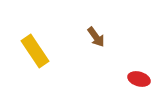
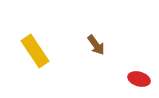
brown arrow: moved 8 px down
